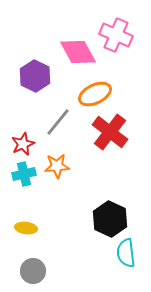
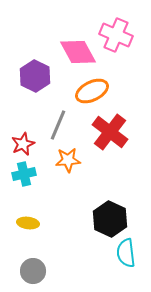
orange ellipse: moved 3 px left, 3 px up
gray line: moved 3 px down; rotated 16 degrees counterclockwise
orange star: moved 11 px right, 6 px up
yellow ellipse: moved 2 px right, 5 px up
